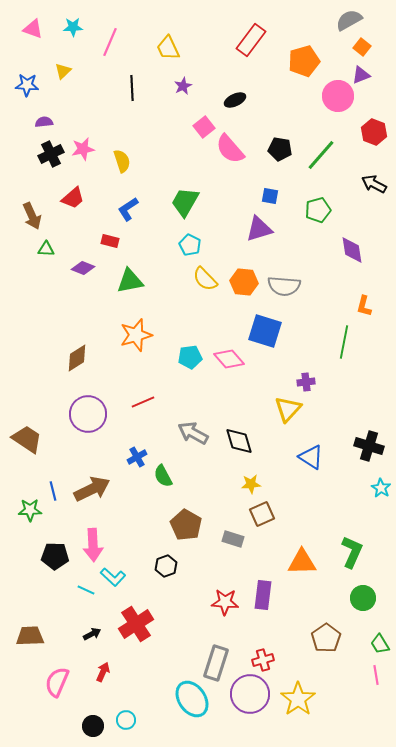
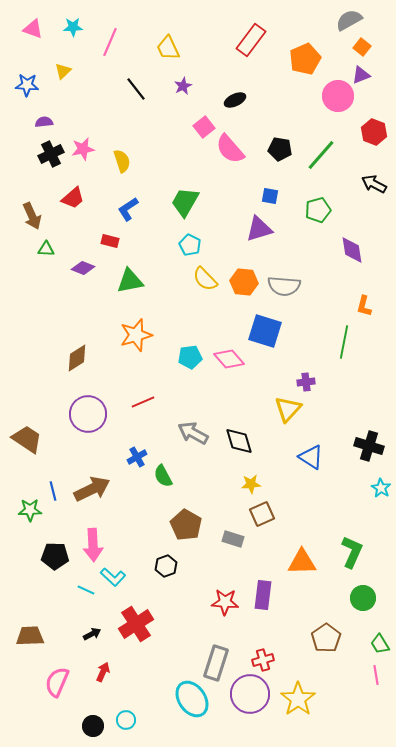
orange pentagon at (304, 61): moved 1 px right, 2 px up; rotated 8 degrees counterclockwise
black line at (132, 88): moved 4 px right, 1 px down; rotated 35 degrees counterclockwise
